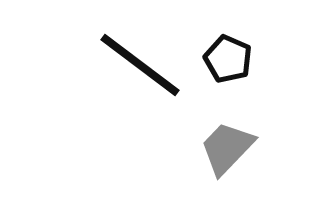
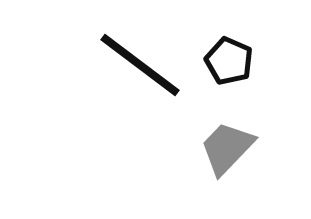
black pentagon: moved 1 px right, 2 px down
